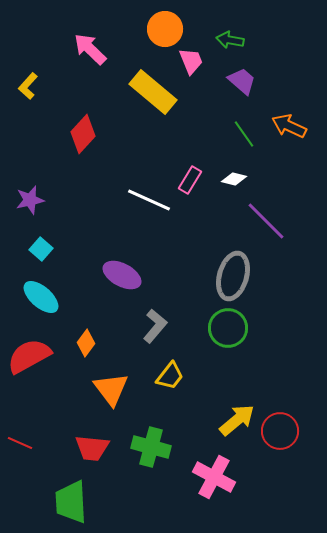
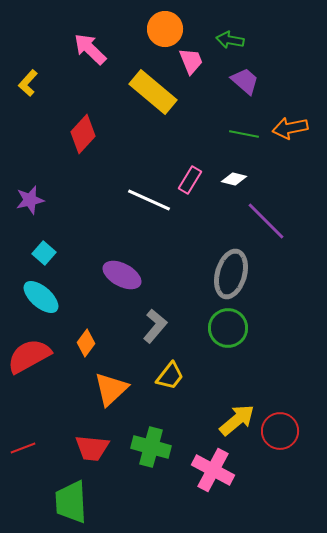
purple trapezoid: moved 3 px right
yellow L-shape: moved 3 px up
orange arrow: moved 1 px right, 2 px down; rotated 36 degrees counterclockwise
green line: rotated 44 degrees counterclockwise
cyan square: moved 3 px right, 4 px down
gray ellipse: moved 2 px left, 2 px up
orange triangle: rotated 24 degrees clockwise
red line: moved 3 px right, 5 px down; rotated 45 degrees counterclockwise
pink cross: moved 1 px left, 7 px up
